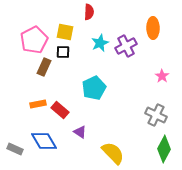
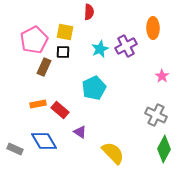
cyan star: moved 6 px down
